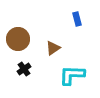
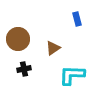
black cross: rotated 24 degrees clockwise
